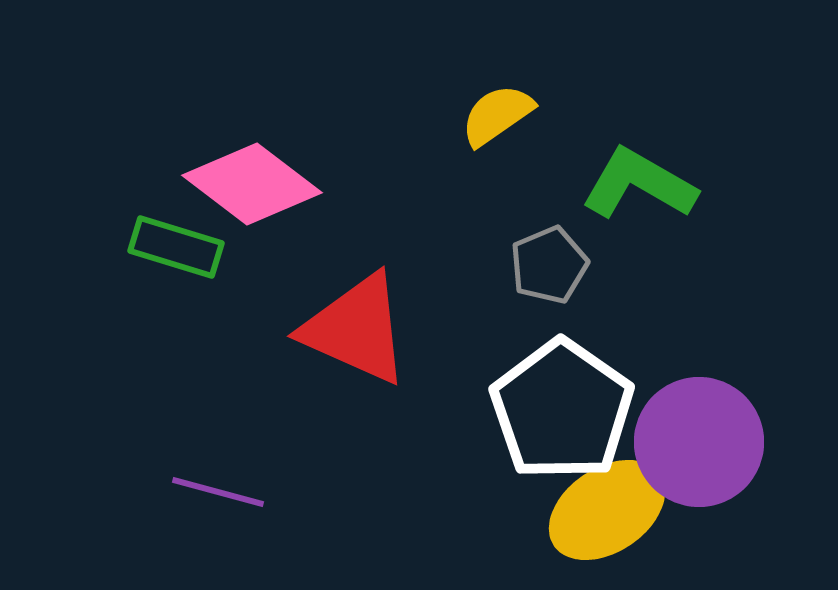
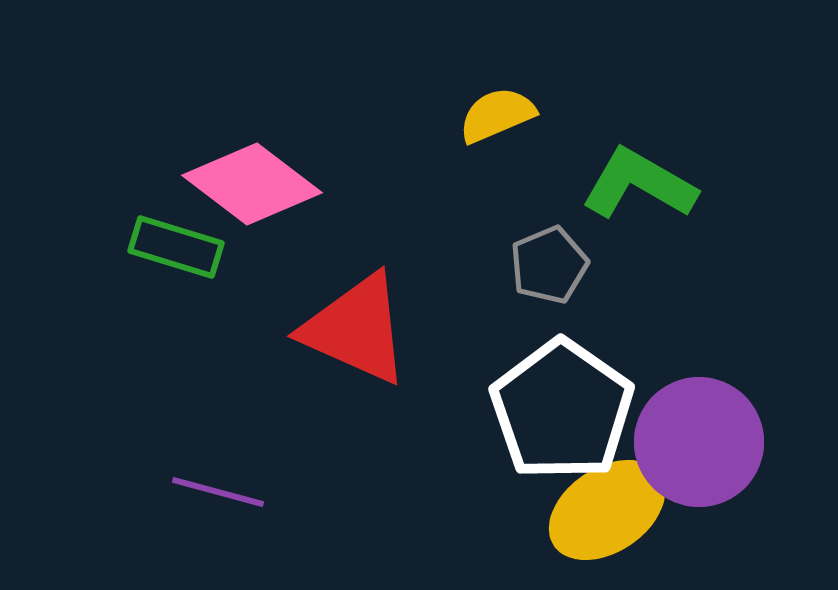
yellow semicircle: rotated 12 degrees clockwise
